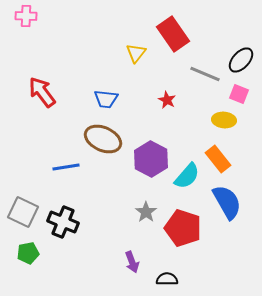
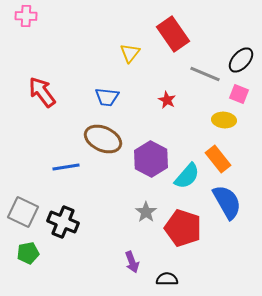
yellow triangle: moved 6 px left
blue trapezoid: moved 1 px right, 2 px up
